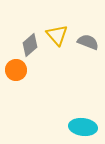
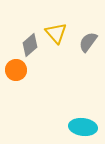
yellow triangle: moved 1 px left, 2 px up
gray semicircle: rotated 75 degrees counterclockwise
